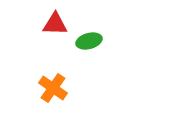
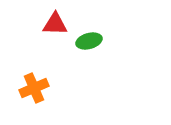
orange cross: moved 19 px left; rotated 32 degrees clockwise
